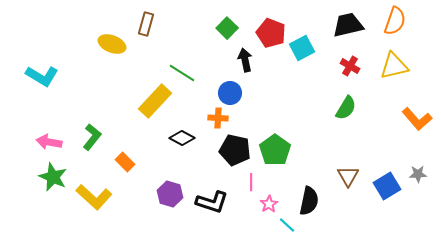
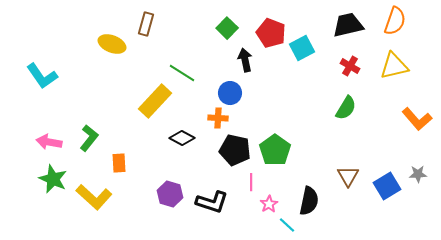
cyan L-shape: rotated 24 degrees clockwise
green L-shape: moved 3 px left, 1 px down
orange rectangle: moved 6 px left, 1 px down; rotated 42 degrees clockwise
green star: moved 2 px down
